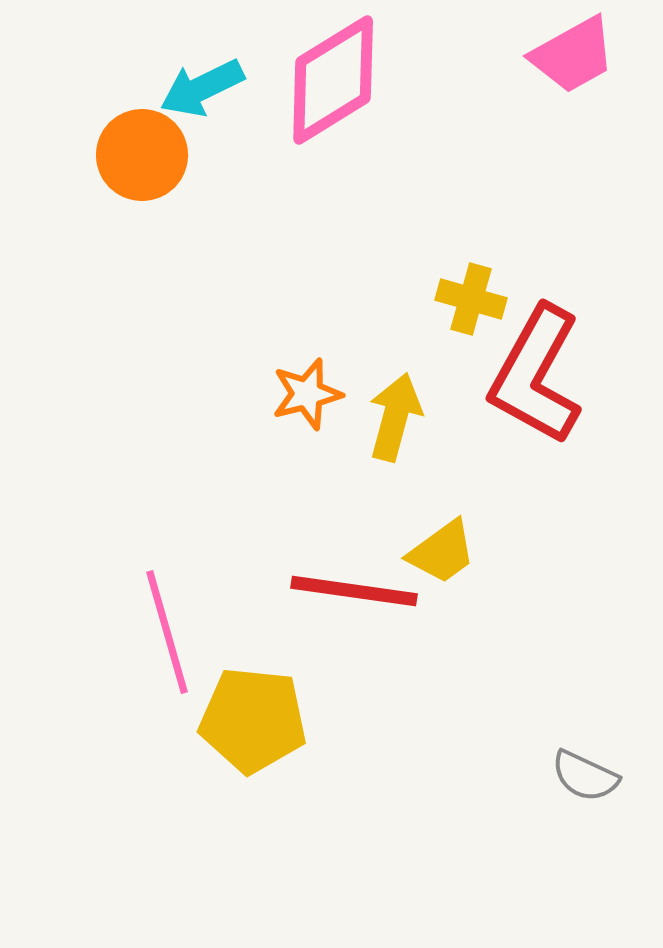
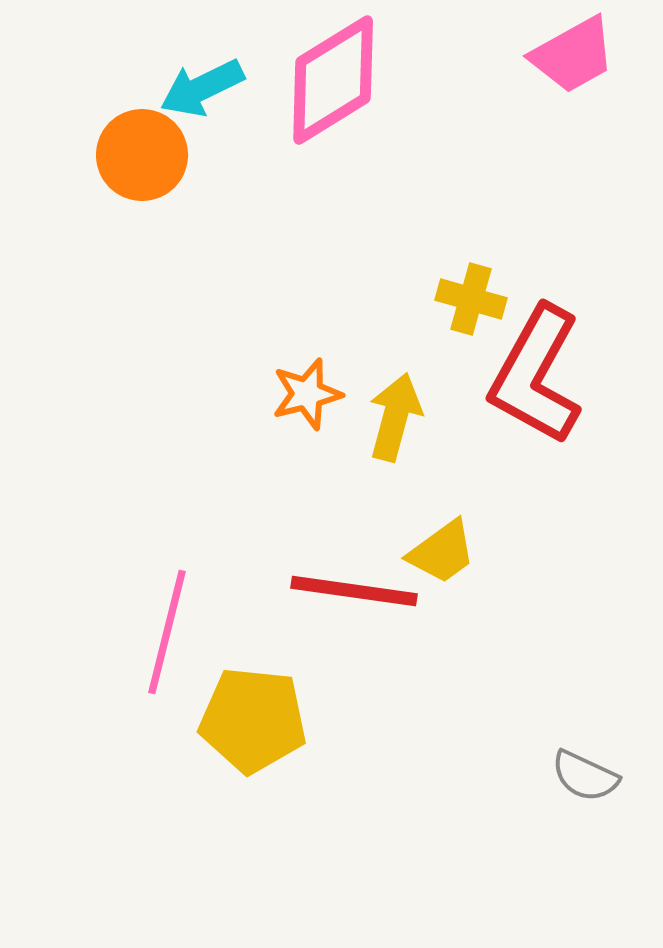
pink line: rotated 30 degrees clockwise
